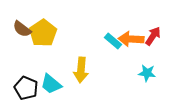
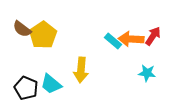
yellow pentagon: moved 2 px down
